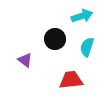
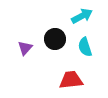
cyan arrow: rotated 10 degrees counterclockwise
cyan semicircle: moved 2 px left; rotated 36 degrees counterclockwise
purple triangle: moved 12 px up; rotated 35 degrees clockwise
